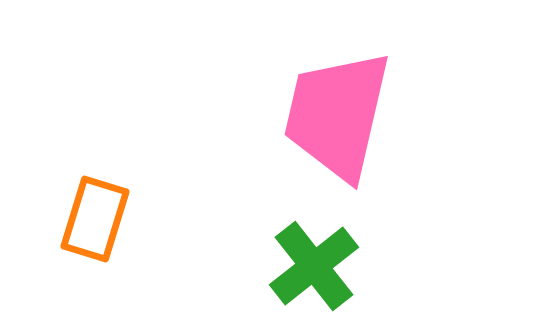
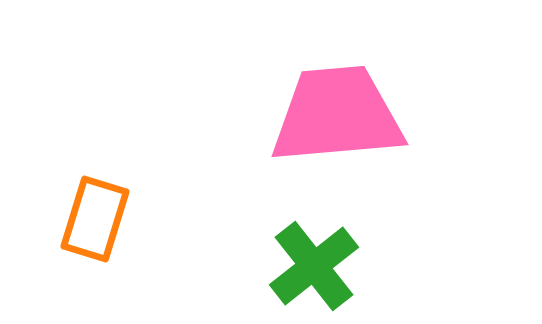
pink trapezoid: rotated 72 degrees clockwise
